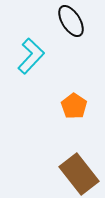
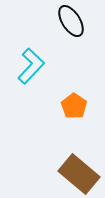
cyan L-shape: moved 10 px down
brown rectangle: rotated 12 degrees counterclockwise
